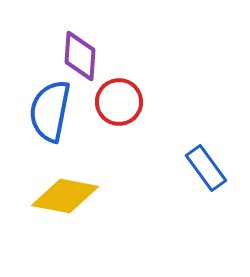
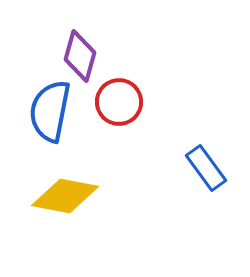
purple diamond: rotated 12 degrees clockwise
